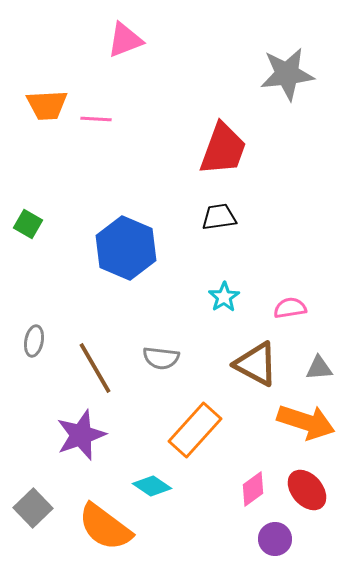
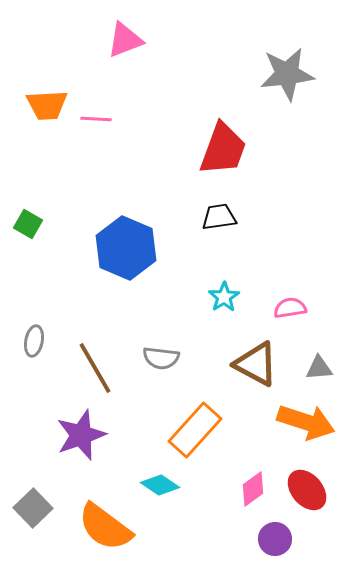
cyan diamond: moved 8 px right, 1 px up
